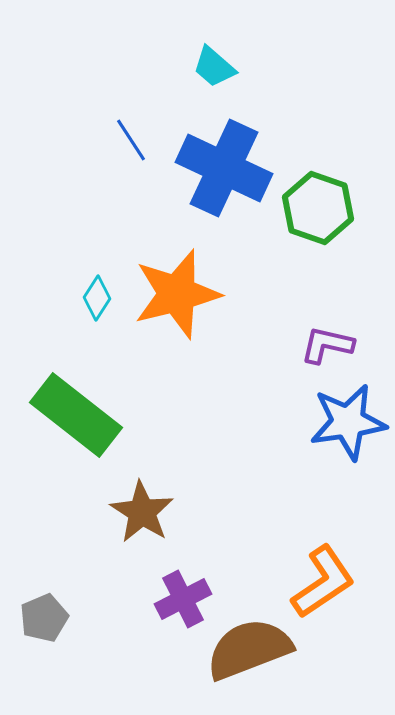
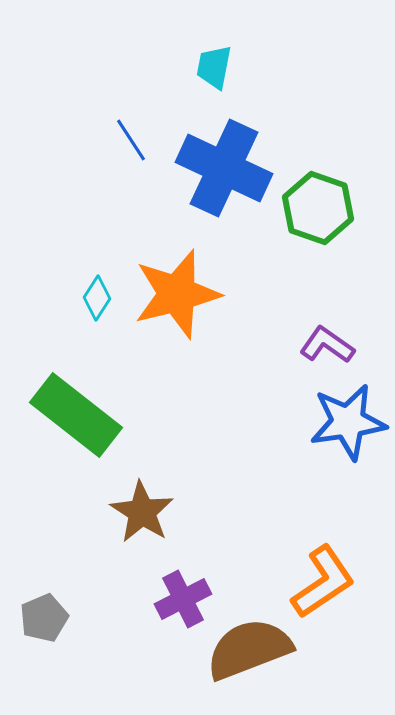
cyan trapezoid: rotated 60 degrees clockwise
purple L-shape: rotated 22 degrees clockwise
